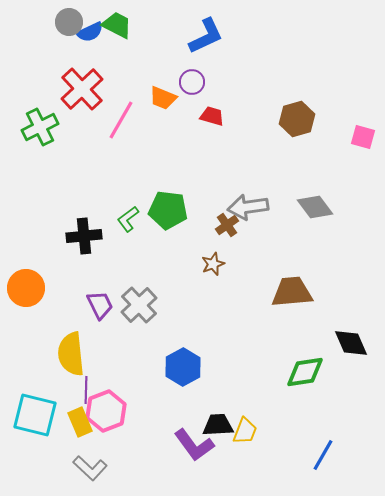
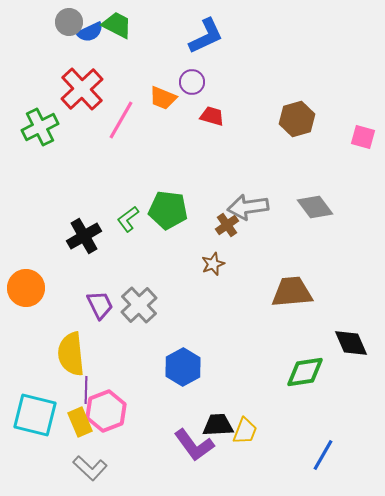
black cross: rotated 24 degrees counterclockwise
